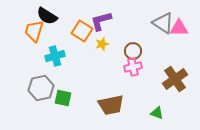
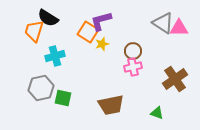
black semicircle: moved 1 px right, 2 px down
orange square: moved 6 px right, 1 px down
